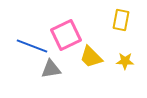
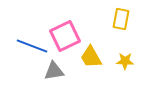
yellow rectangle: moved 1 px up
pink square: moved 1 px left, 1 px down
yellow trapezoid: rotated 15 degrees clockwise
gray triangle: moved 3 px right, 2 px down
